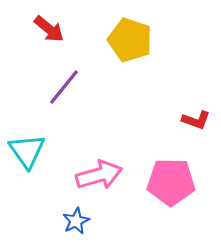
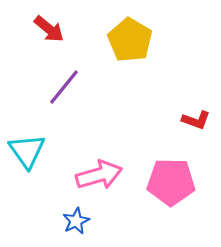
yellow pentagon: rotated 12 degrees clockwise
